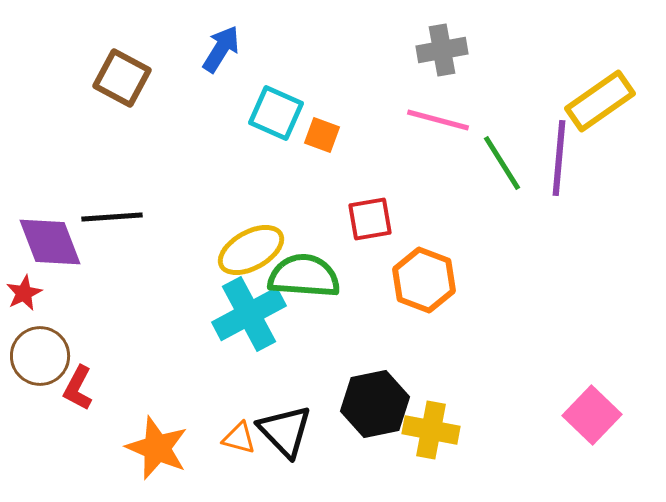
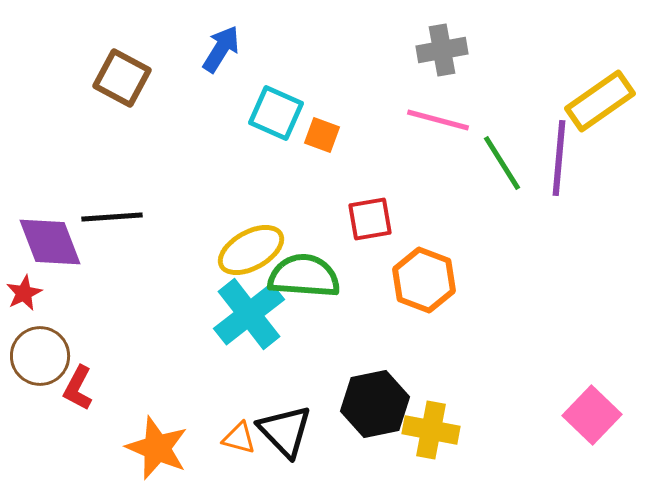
cyan cross: rotated 10 degrees counterclockwise
